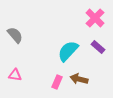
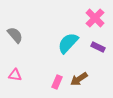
purple rectangle: rotated 16 degrees counterclockwise
cyan semicircle: moved 8 px up
brown arrow: rotated 48 degrees counterclockwise
